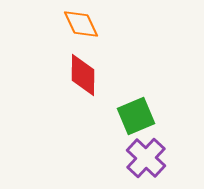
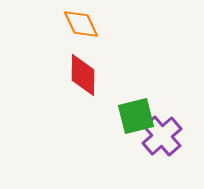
green square: rotated 9 degrees clockwise
purple cross: moved 16 px right, 22 px up; rotated 6 degrees clockwise
